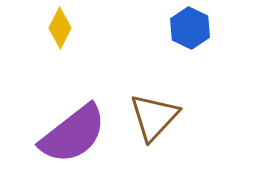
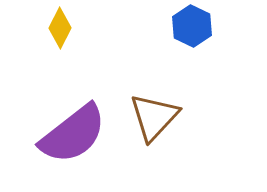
blue hexagon: moved 2 px right, 2 px up
